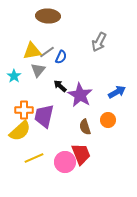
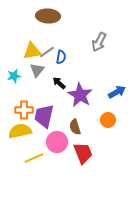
blue semicircle: rotated 16 degrees counterclockwise
gray triangle: moved 1 px left
cyan star: rotated 24 degrees clockwise
black arrow: moved 1 px left, 3 px up
brown semicircle: moved 10 px left
yellow semicircle: rotated 150 degrees counterclockwise
red trapezoid: moved 2 px right, 1 px up
pink circle: moved 8 px left, 20 px up
